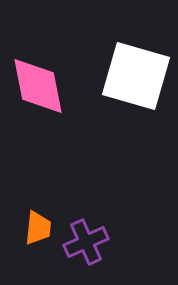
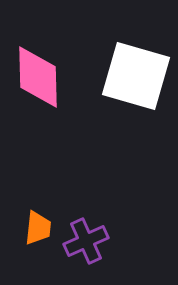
pink diamond: moved 9 px up; rotated 10 degrees clockwise
purple cross: moved 1 px up
